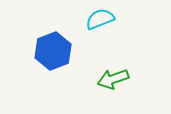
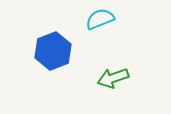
green arrow: moved 1 px up
